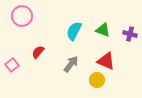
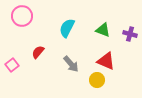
cyan semicircle: moved 7 px left, 3 px up
gray arrow: rotated 102 degrees clockwise
